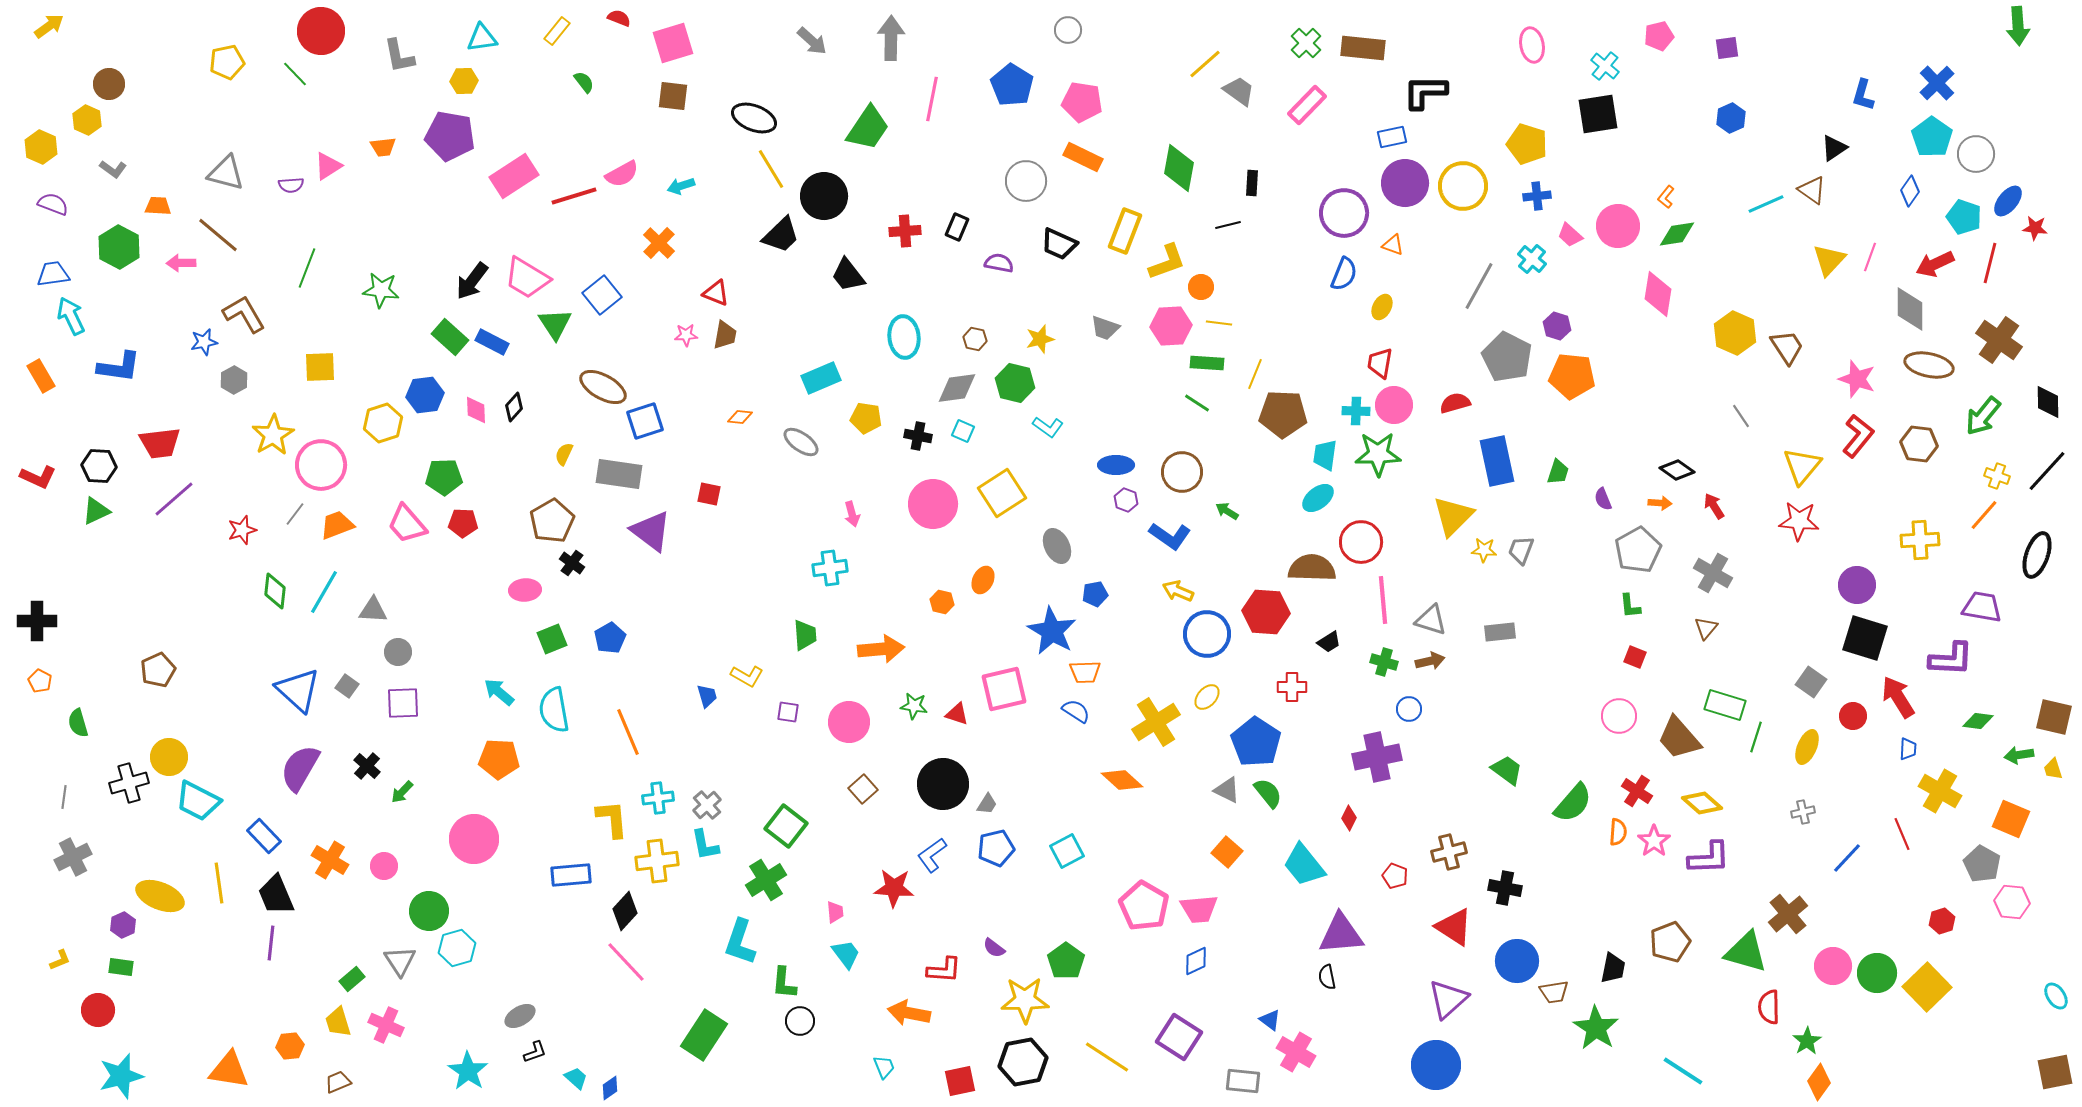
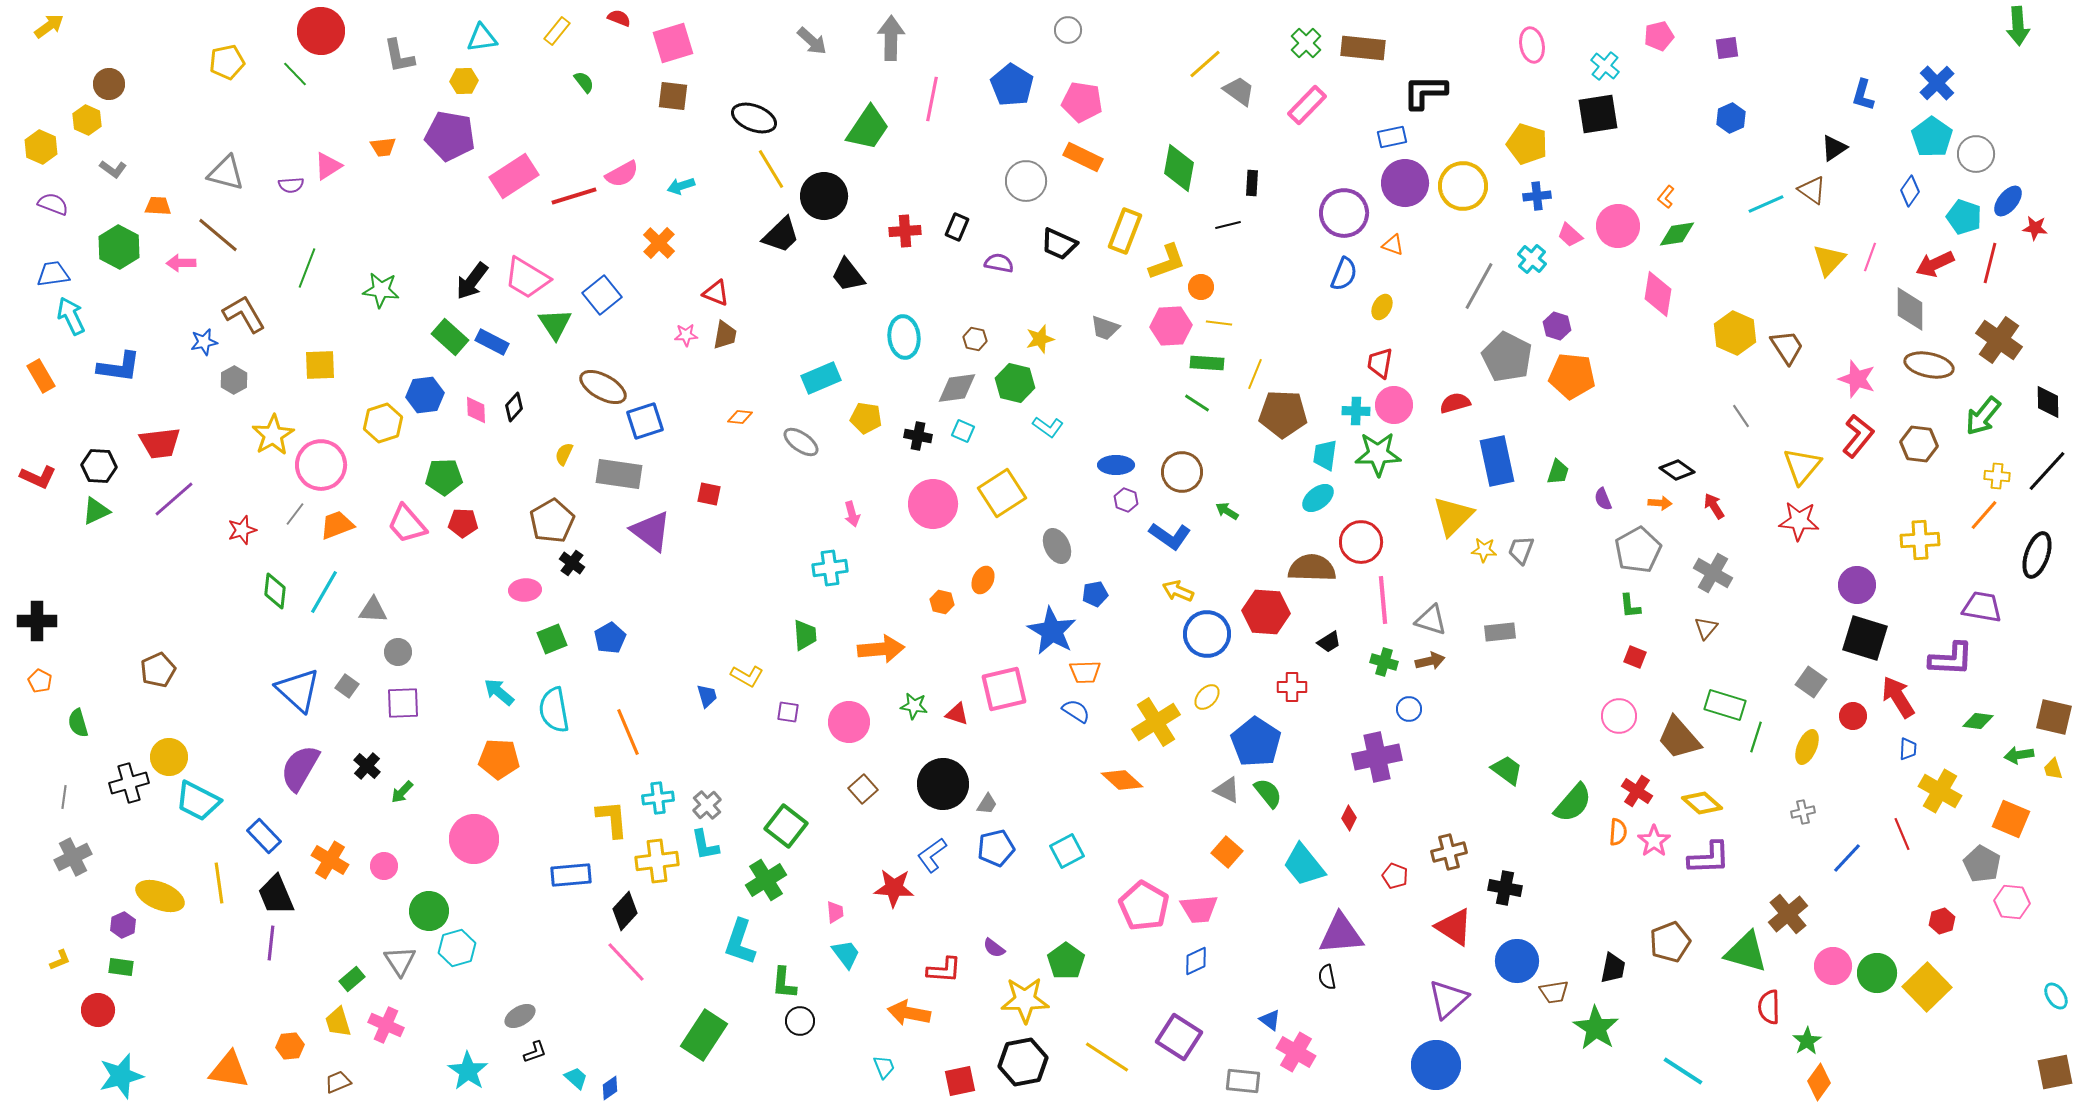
yellow square at (320, 367): moved 2 px up
yellow cross at (1997, 476): rotated 15 degrees counterclockwise
